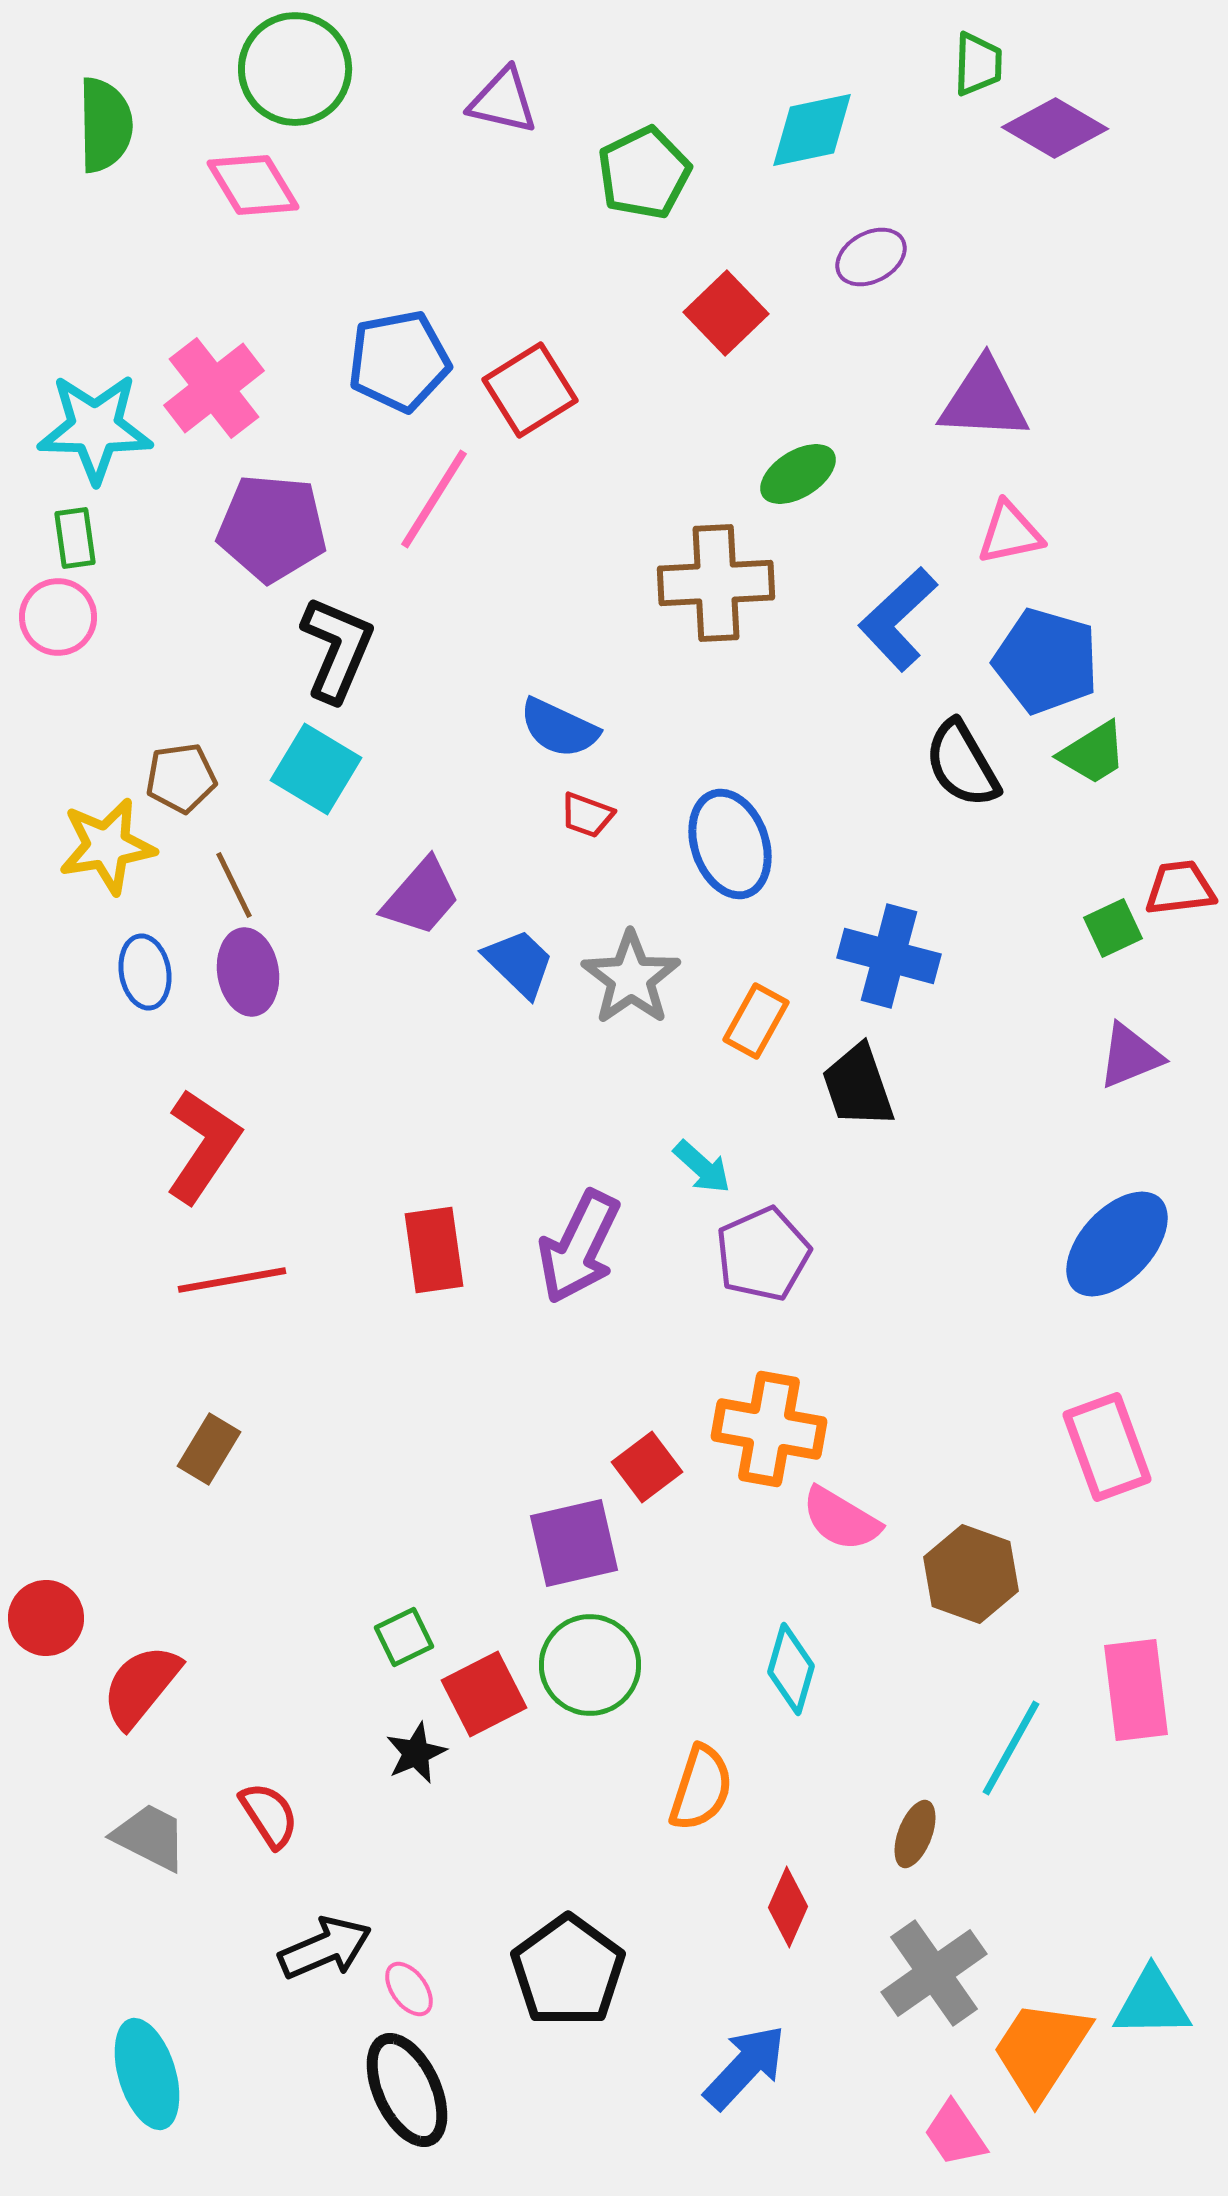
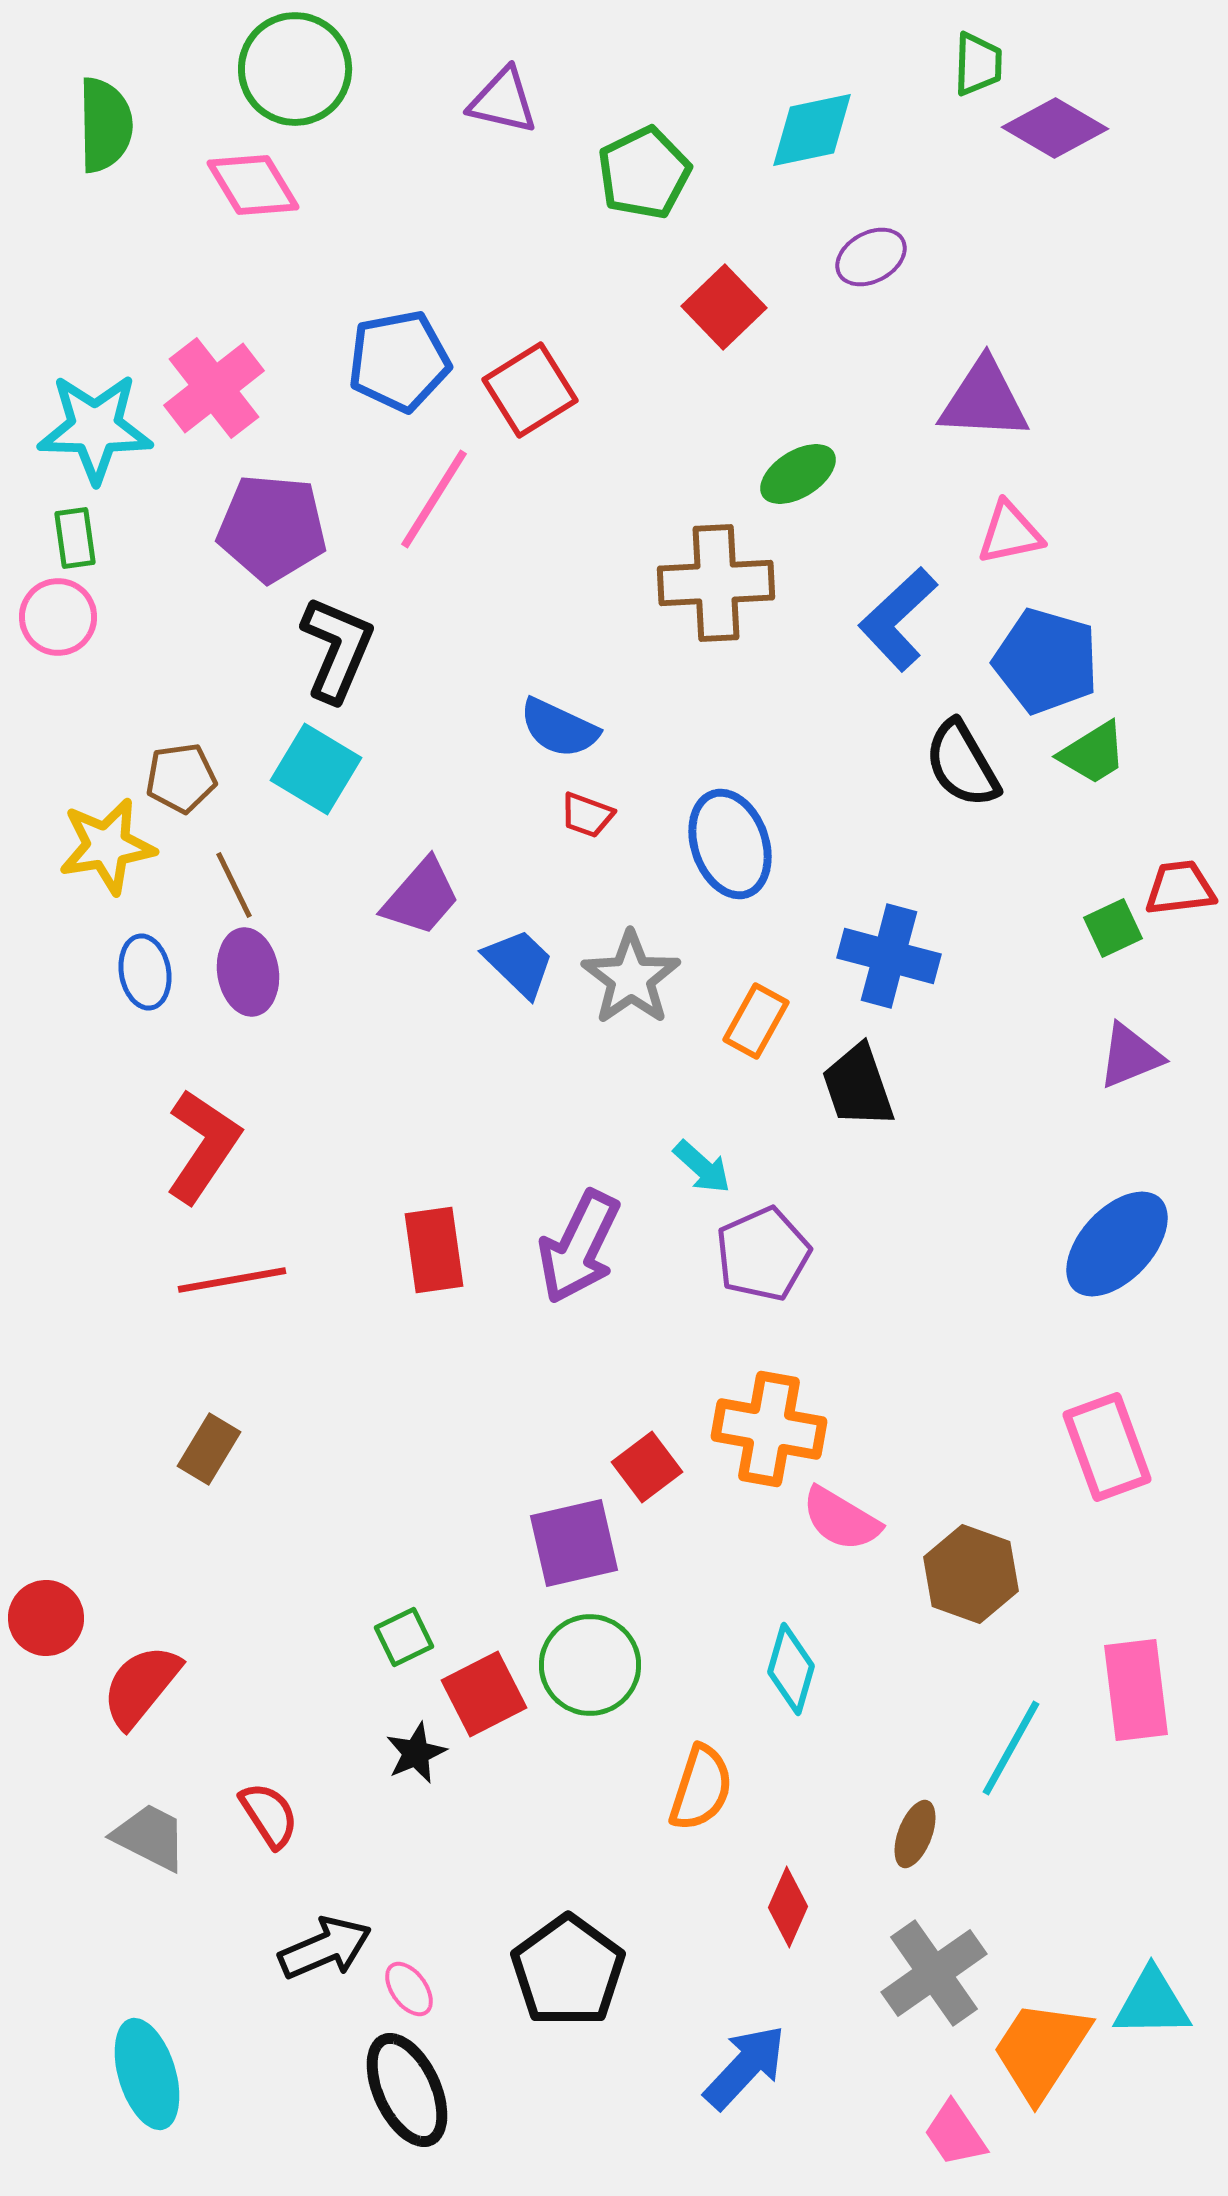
red square at (726, 313): moved 2 px left, 6 px up
